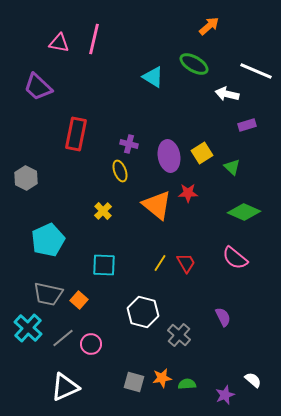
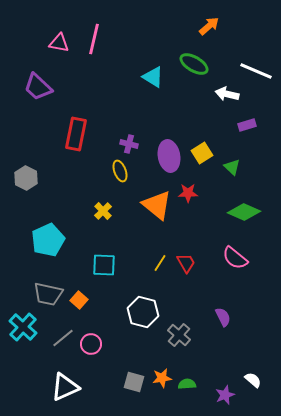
cyan cross: moved 5 px left, 1 px up
